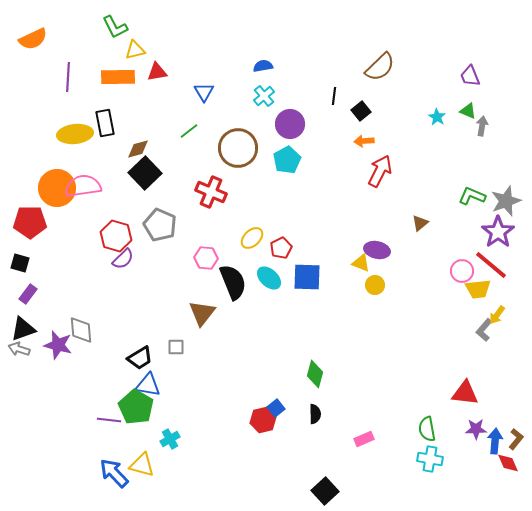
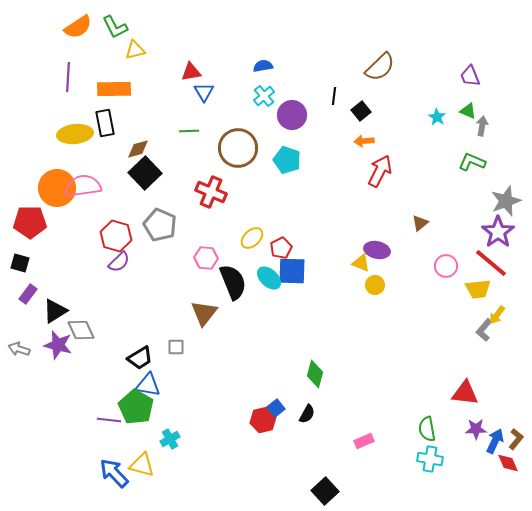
orange semicircle at (33, 39): moved 45 px right, 12 px up; rotated 8 degrees counterclockwise
red triangle at (157, 72): moved 34 px right
orange rectangle at (118, 77): moved 4 px left, 12 px down
purple circle at (290, 124): moved 2 px right, 9 px up
green line at (189, 131): rotated 36 degrees clockwise
cyan pentagon at (287, 160): rotated 24 degrees counterclockwise
green L-shape at (472, 196): moved 34 px up
purple semicircle at (123, 259): moved 4 px left, 3 px down
red line at (491, 265): moved 2 px up
pink circle at (462, 271): moved 16 px left, 5 px up
blue square at (307, 277): moved 15 px left, 6 px up
brown triangle at (202, 313): moved 2 px right
black triangle at (23, 329): moved 32 px right, 18 px up; rotated 12 degrees counterclockwise
gray diamond at (81, 330): rotated 20 degrees counterclockwise
black semicircle at (315, 414): moved 8 px left; rotated 30 degrees clockwise
pink rectangle at (364, 439): moved 2 px down
blue arrow at (495, 441): rotated 20 degrees clockwise
